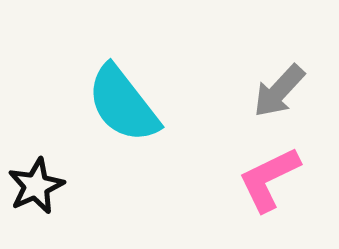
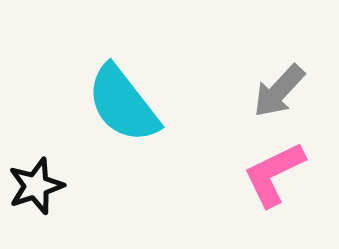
pink L-shape: moved 5 px right, 5 px up
black star: rotated 6 degrees clockwise
